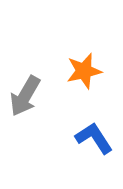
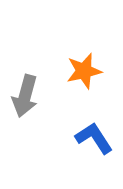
gray arrow: rotated 15 degrees counterclockwise
